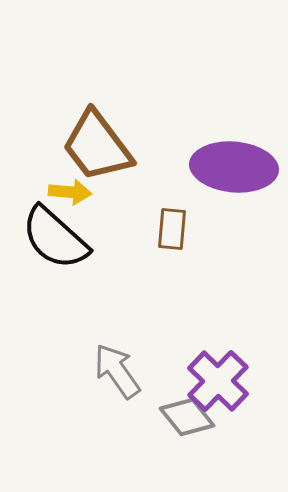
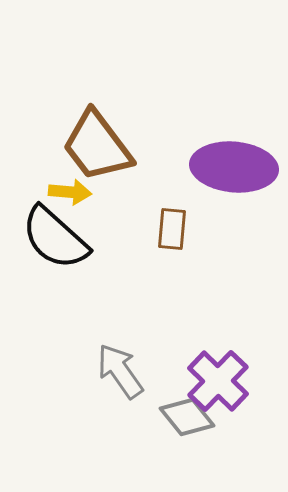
gray arrow: moved 3 px right
